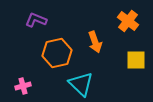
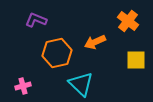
orange arrow: rotated 85 degrees clockwise
